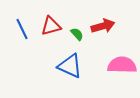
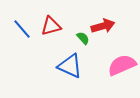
blue line: rotated 15 degrees counterclockwise
green semicircle: moved 6 px right, 4 px down
pink semicircle: rotated 24 degrees counterclockwise
